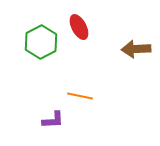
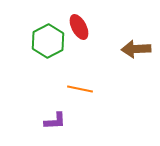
green hexagon: moved 7 px right, 1 px up
orange line: moved 7 px up
purple L-shape: moved 2 px right, 1 px down
